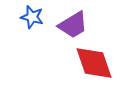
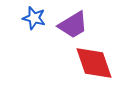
blue star: moved 2 px right, 1 px down
